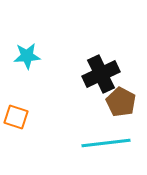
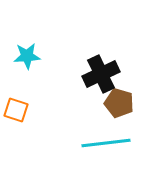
brown pentagon: moved 2 px left, 1 px down; rotated 12 degrees counterclockwise
orange square: moved 7 px up
